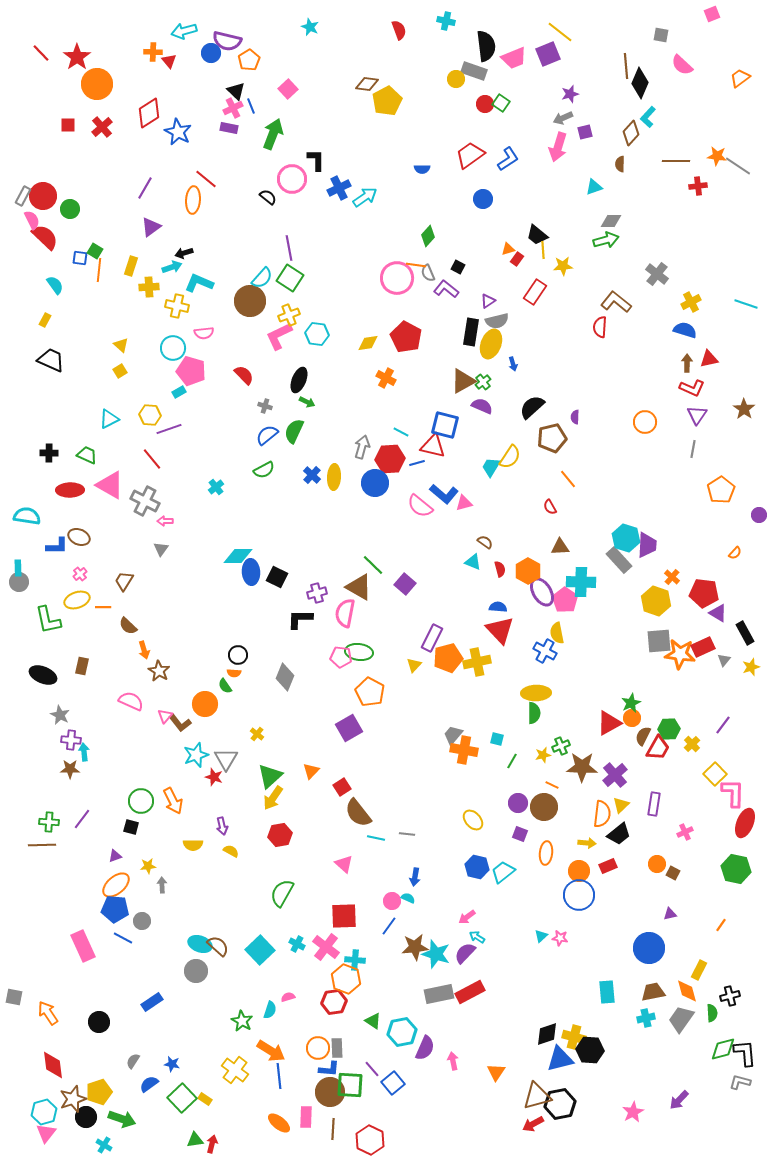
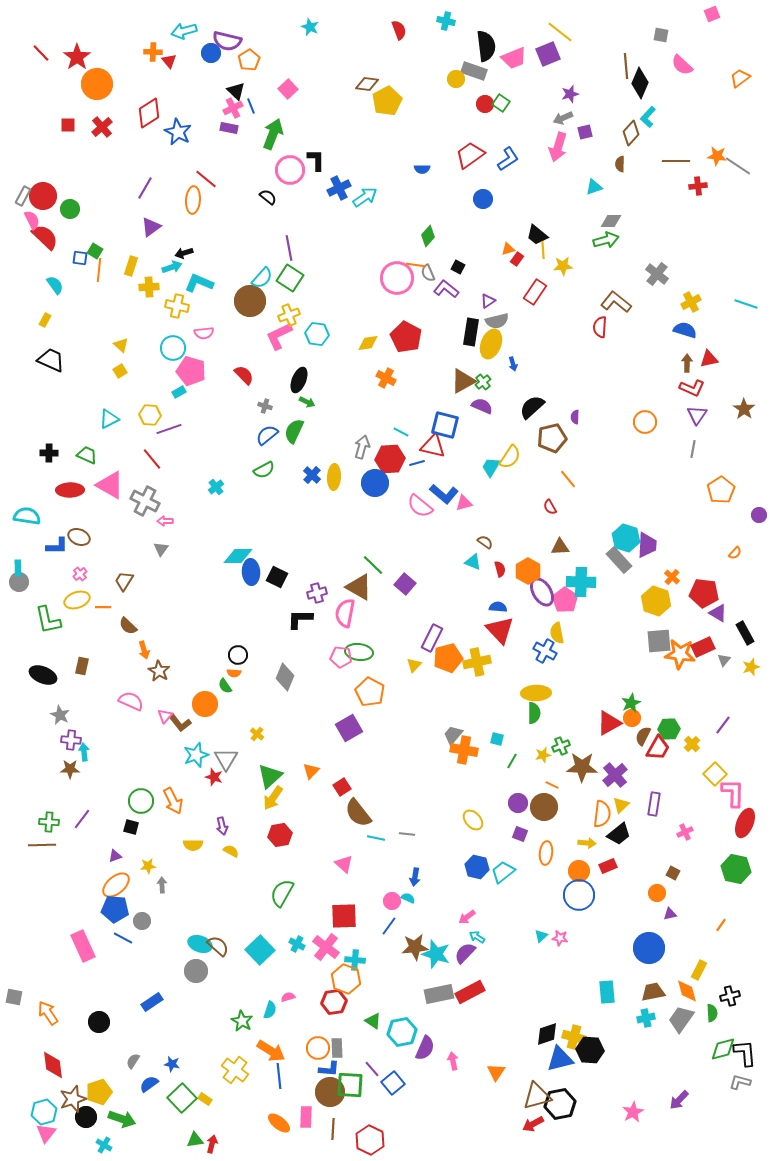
pink circle at (292, 179): moved 2 px left, 9 px up
orange circle at (657, 864): moved 29 px down
